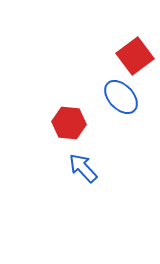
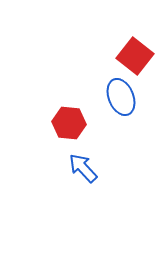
red square: rotated 15 degrees counterclockwise
blue ellipse: rotated 21 degrees clockwise
